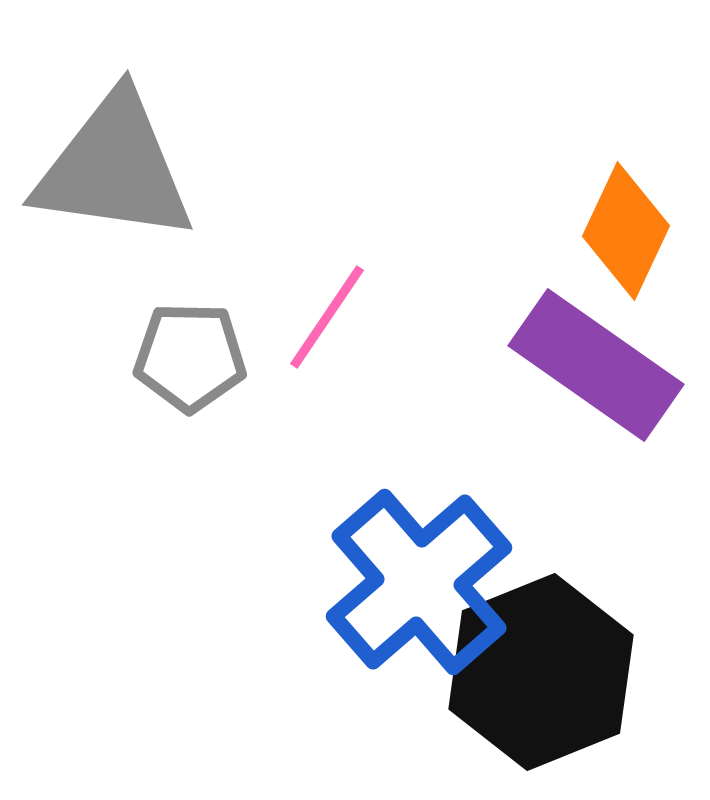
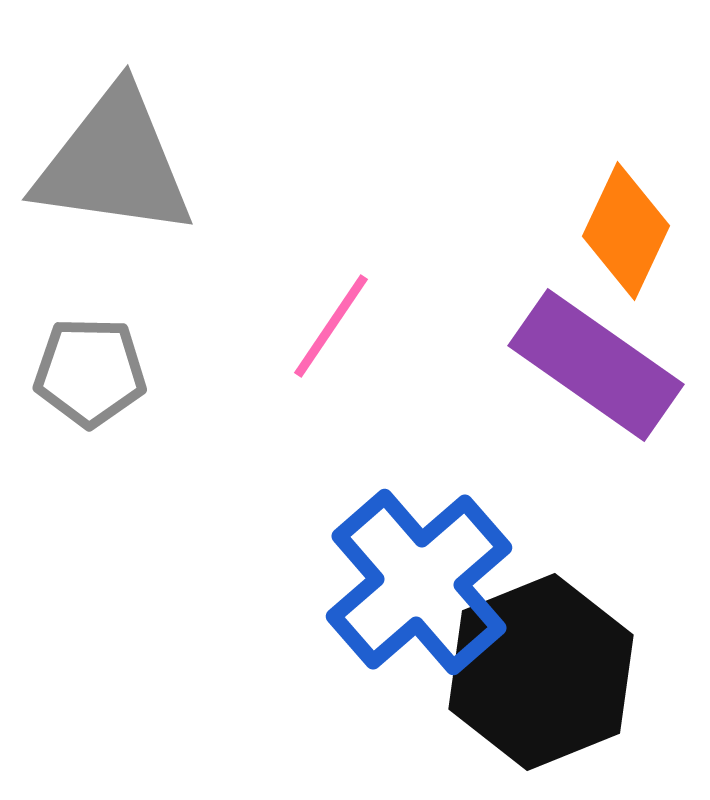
gray triangle: moved 5 px up
pink line: moved 4 px right, 9 px down
gray pentagon: moved 100 px left, 15 px down
